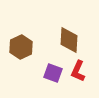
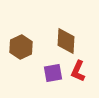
brown diamond: moved 3 px left, 1 px down
purple square: rotated 30 degrees counterclockwise
